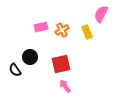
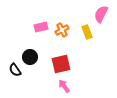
pink arrow: moved 1 px left
